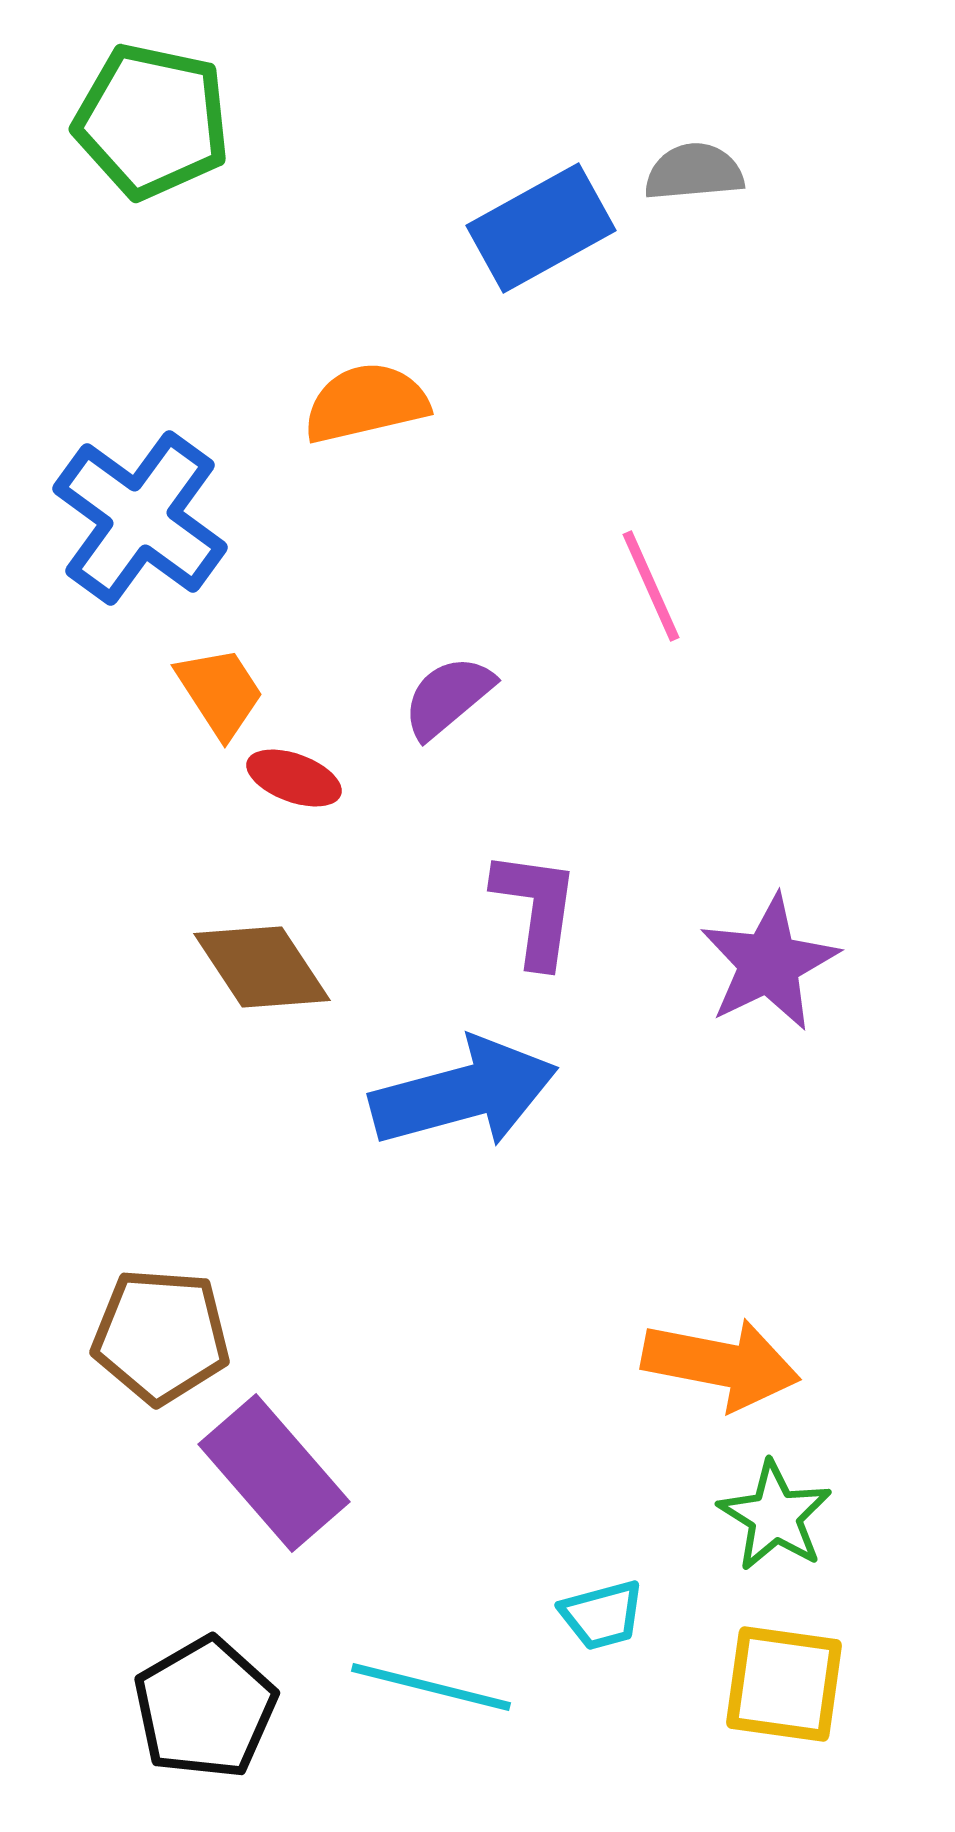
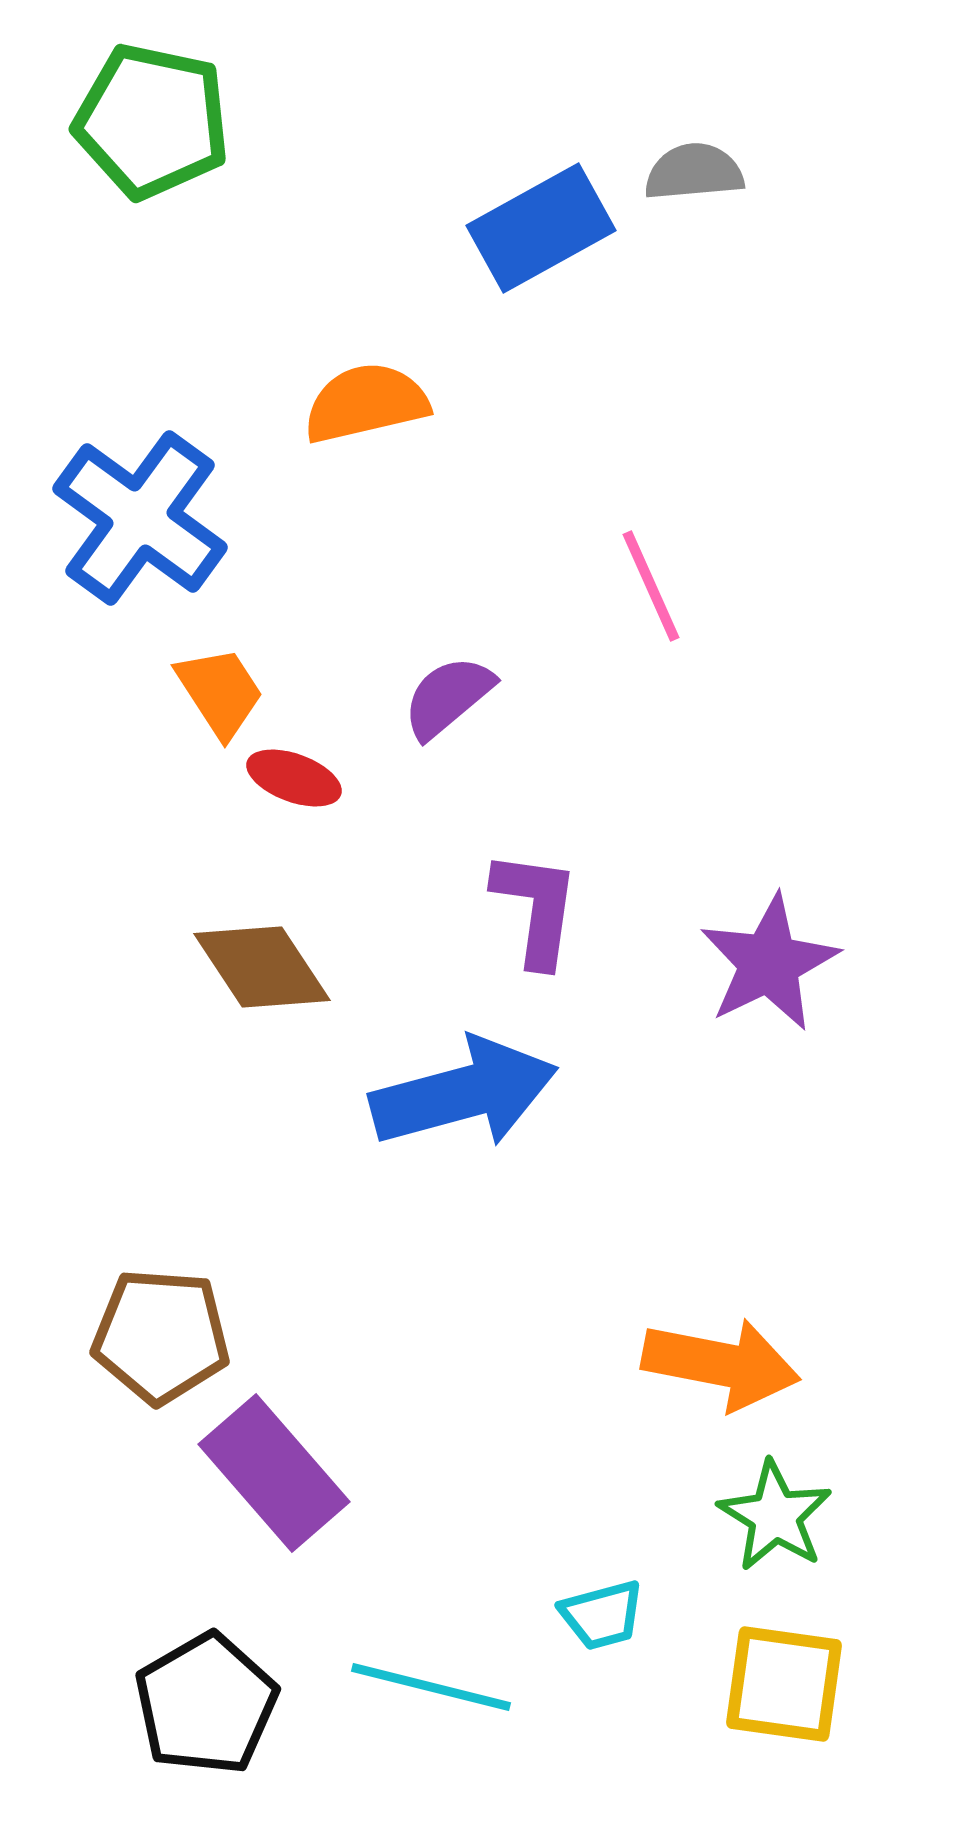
black pentagon: moved 1 px right, 4 px up
